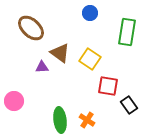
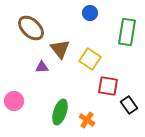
brown triangle: moved 4 px up; rotated 15 degrees clockwise
green ellipse: moved 8 px up; rotated 25 degrees clockwise
